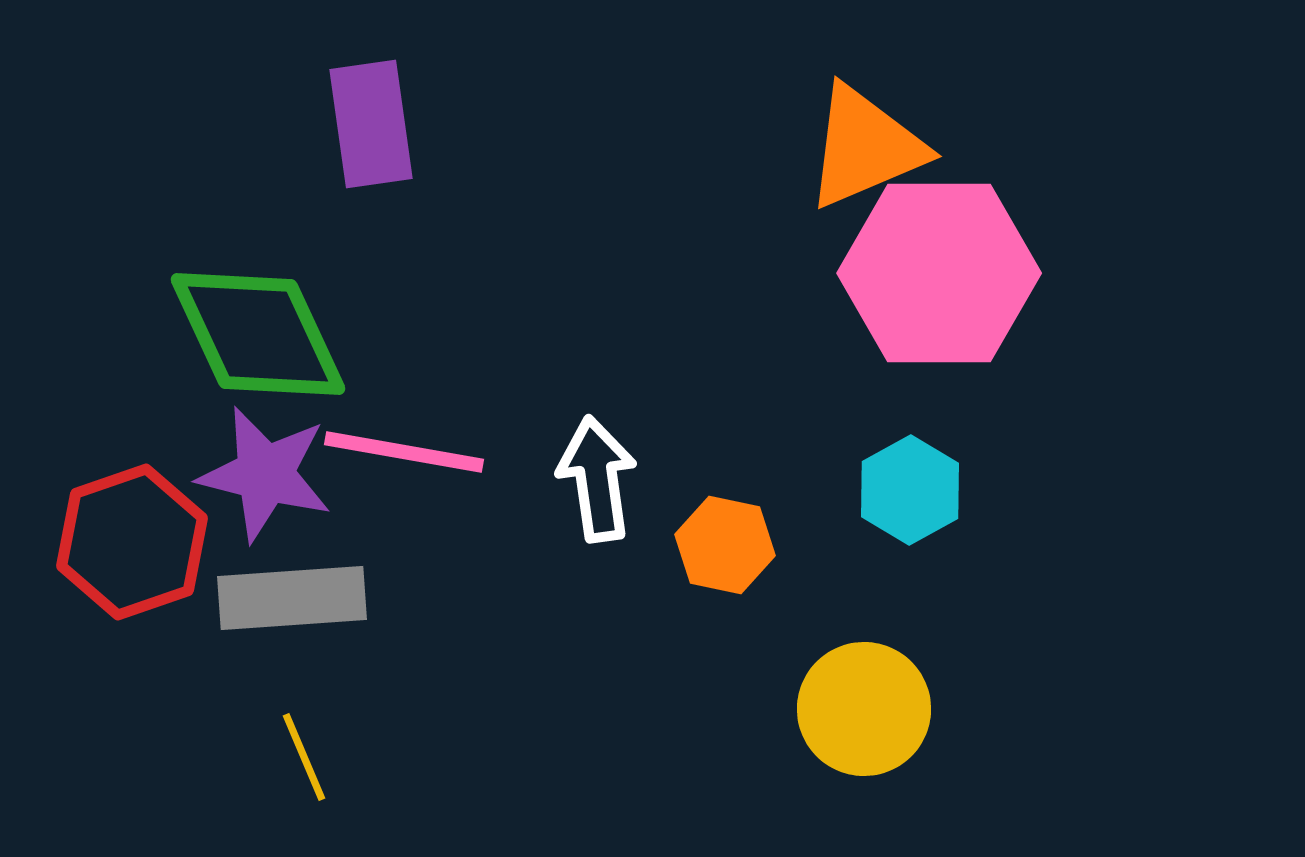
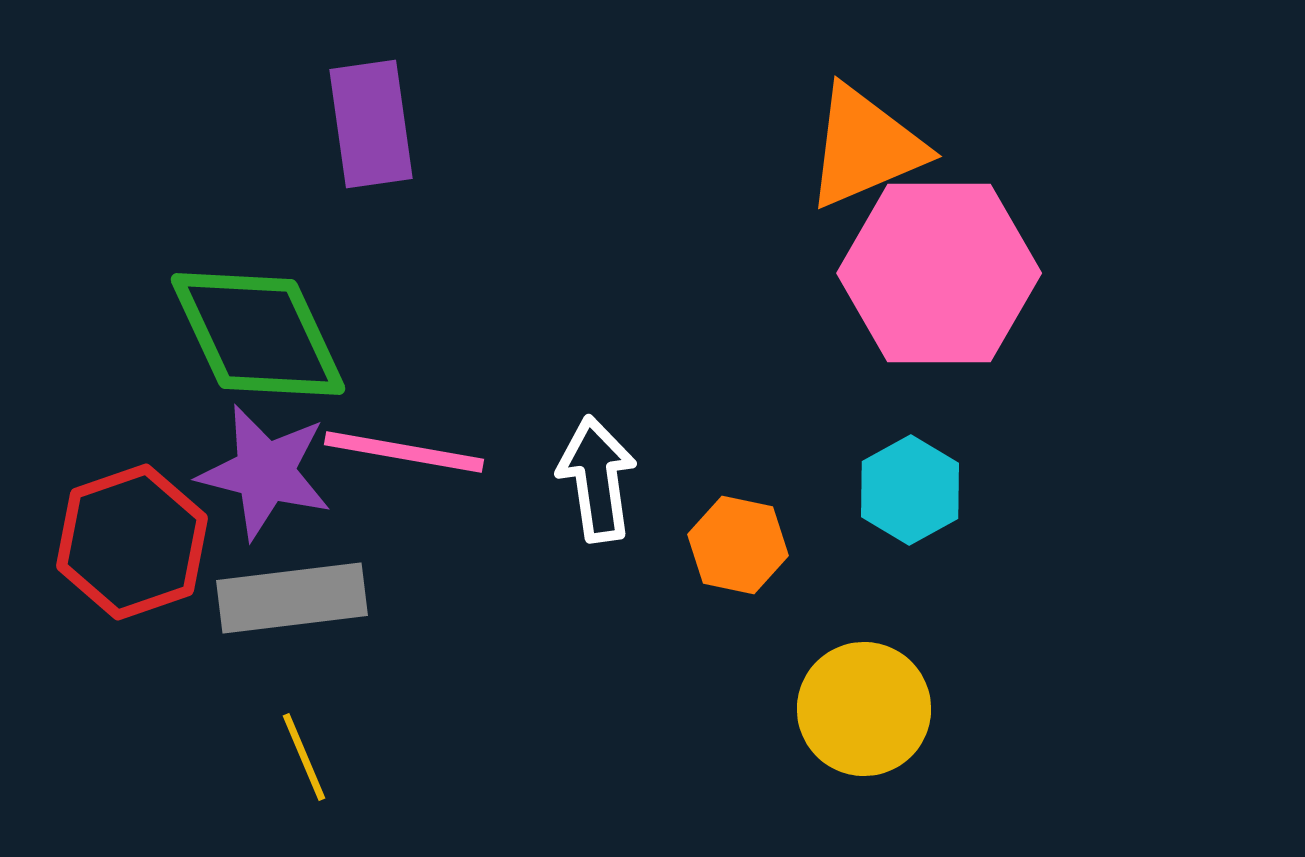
purple star: moved 2 px up
orange hexagon: moved 13 px right
gray rectangle: rotated 3 degrees counterclockwise
